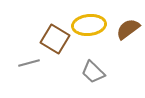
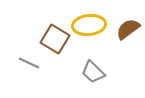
gray line: rotated 40 degrees clockwise
